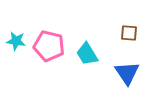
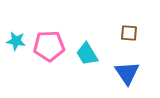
pink pentagon: rotated 16 degrees counterclockwise
